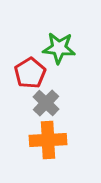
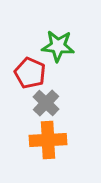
green star: moved 1 px left, 2 px up
red pentagon: rotated 16 degrees counterclockwise
